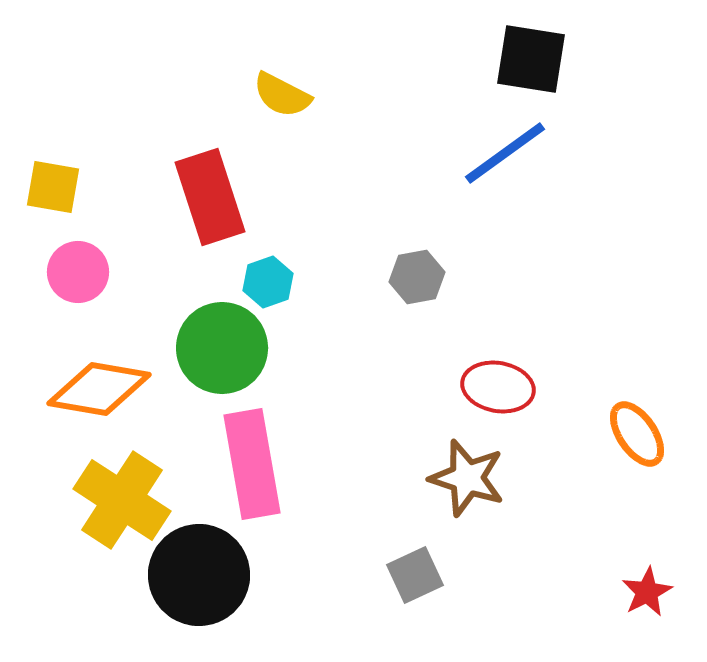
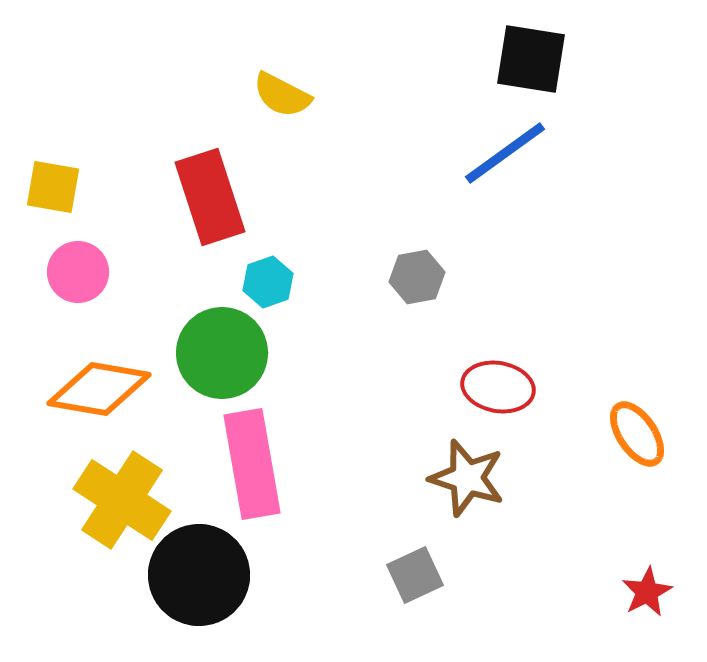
green circle: moved 5 px down
